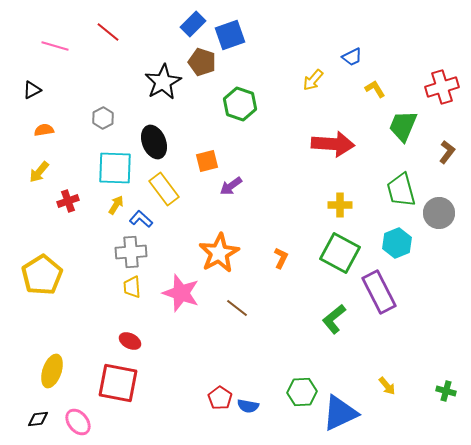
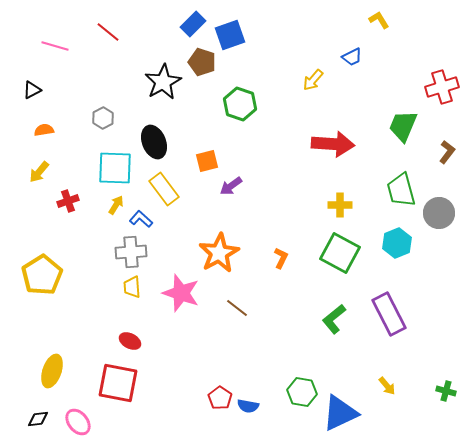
yellow L-shape at (375, 89): moved 4 px right, 69 px up
purple rectangle at (379, 292): moved 10 px right, 22 px down
green hexagon at (302, 392): rotated 12 degrees clockwise
